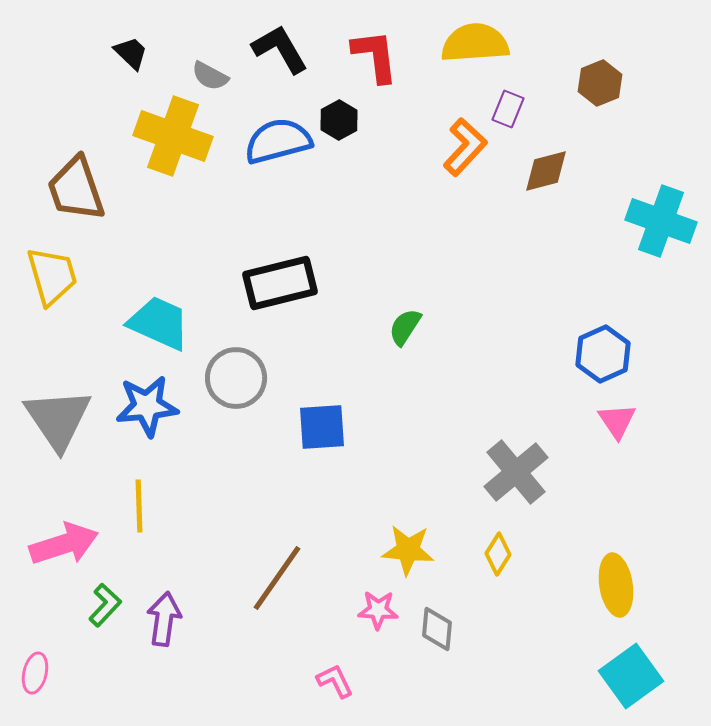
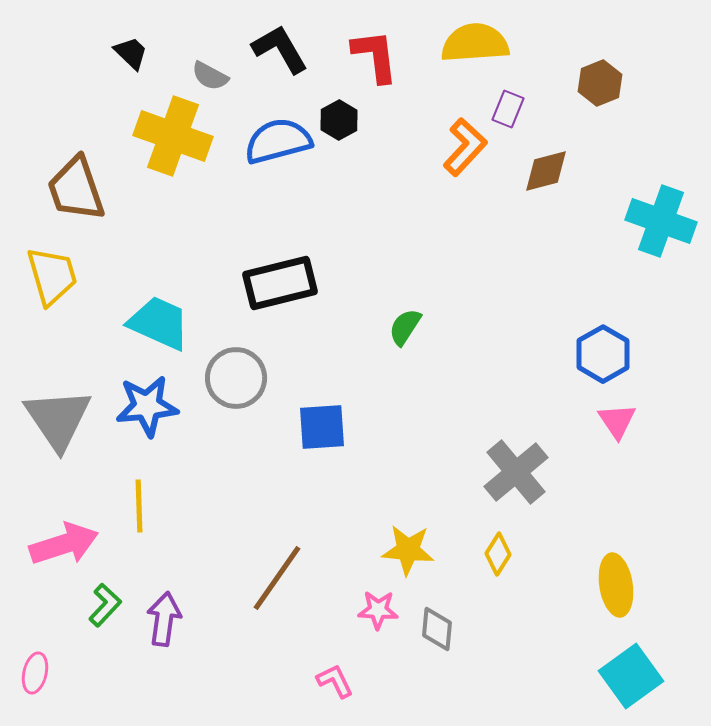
blue hexagon: rotated 6 degrees counterclockwise
